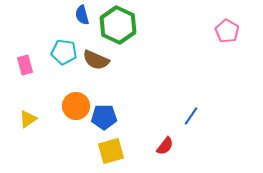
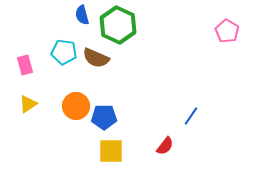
brown semicircle: moved 2 px up
yellow triangle: moved 15 px up
yellow square: rotated 16 degrees clockwise
